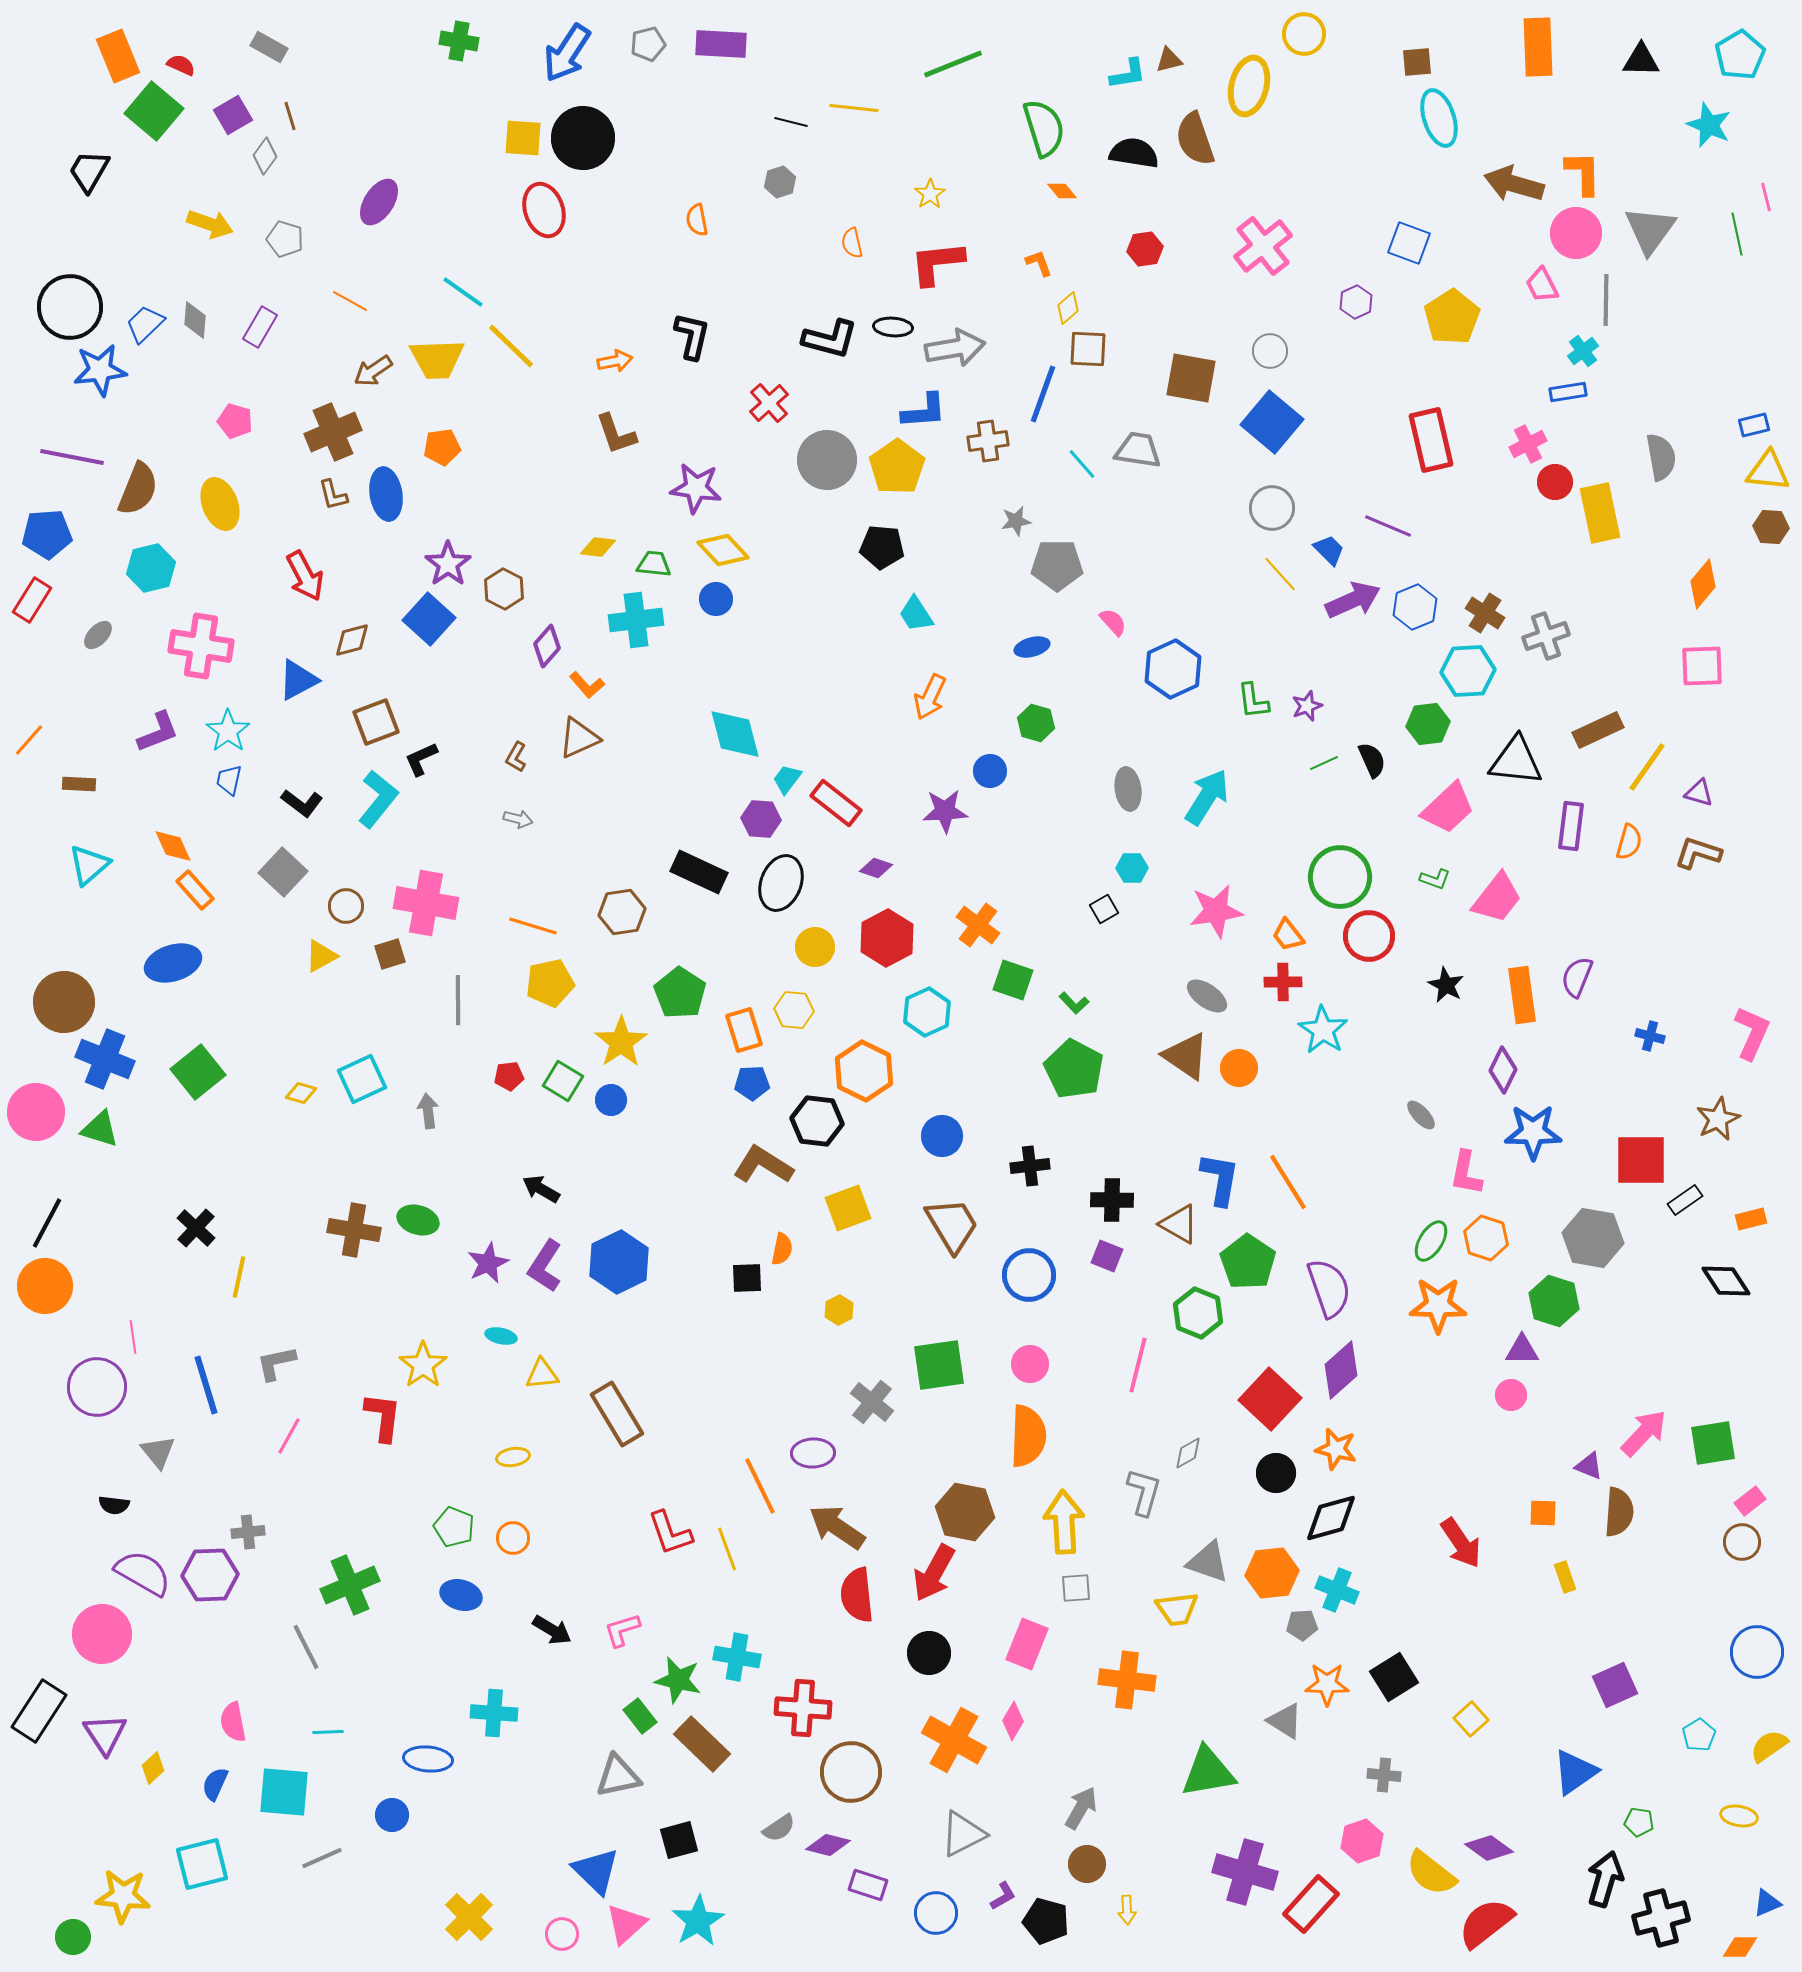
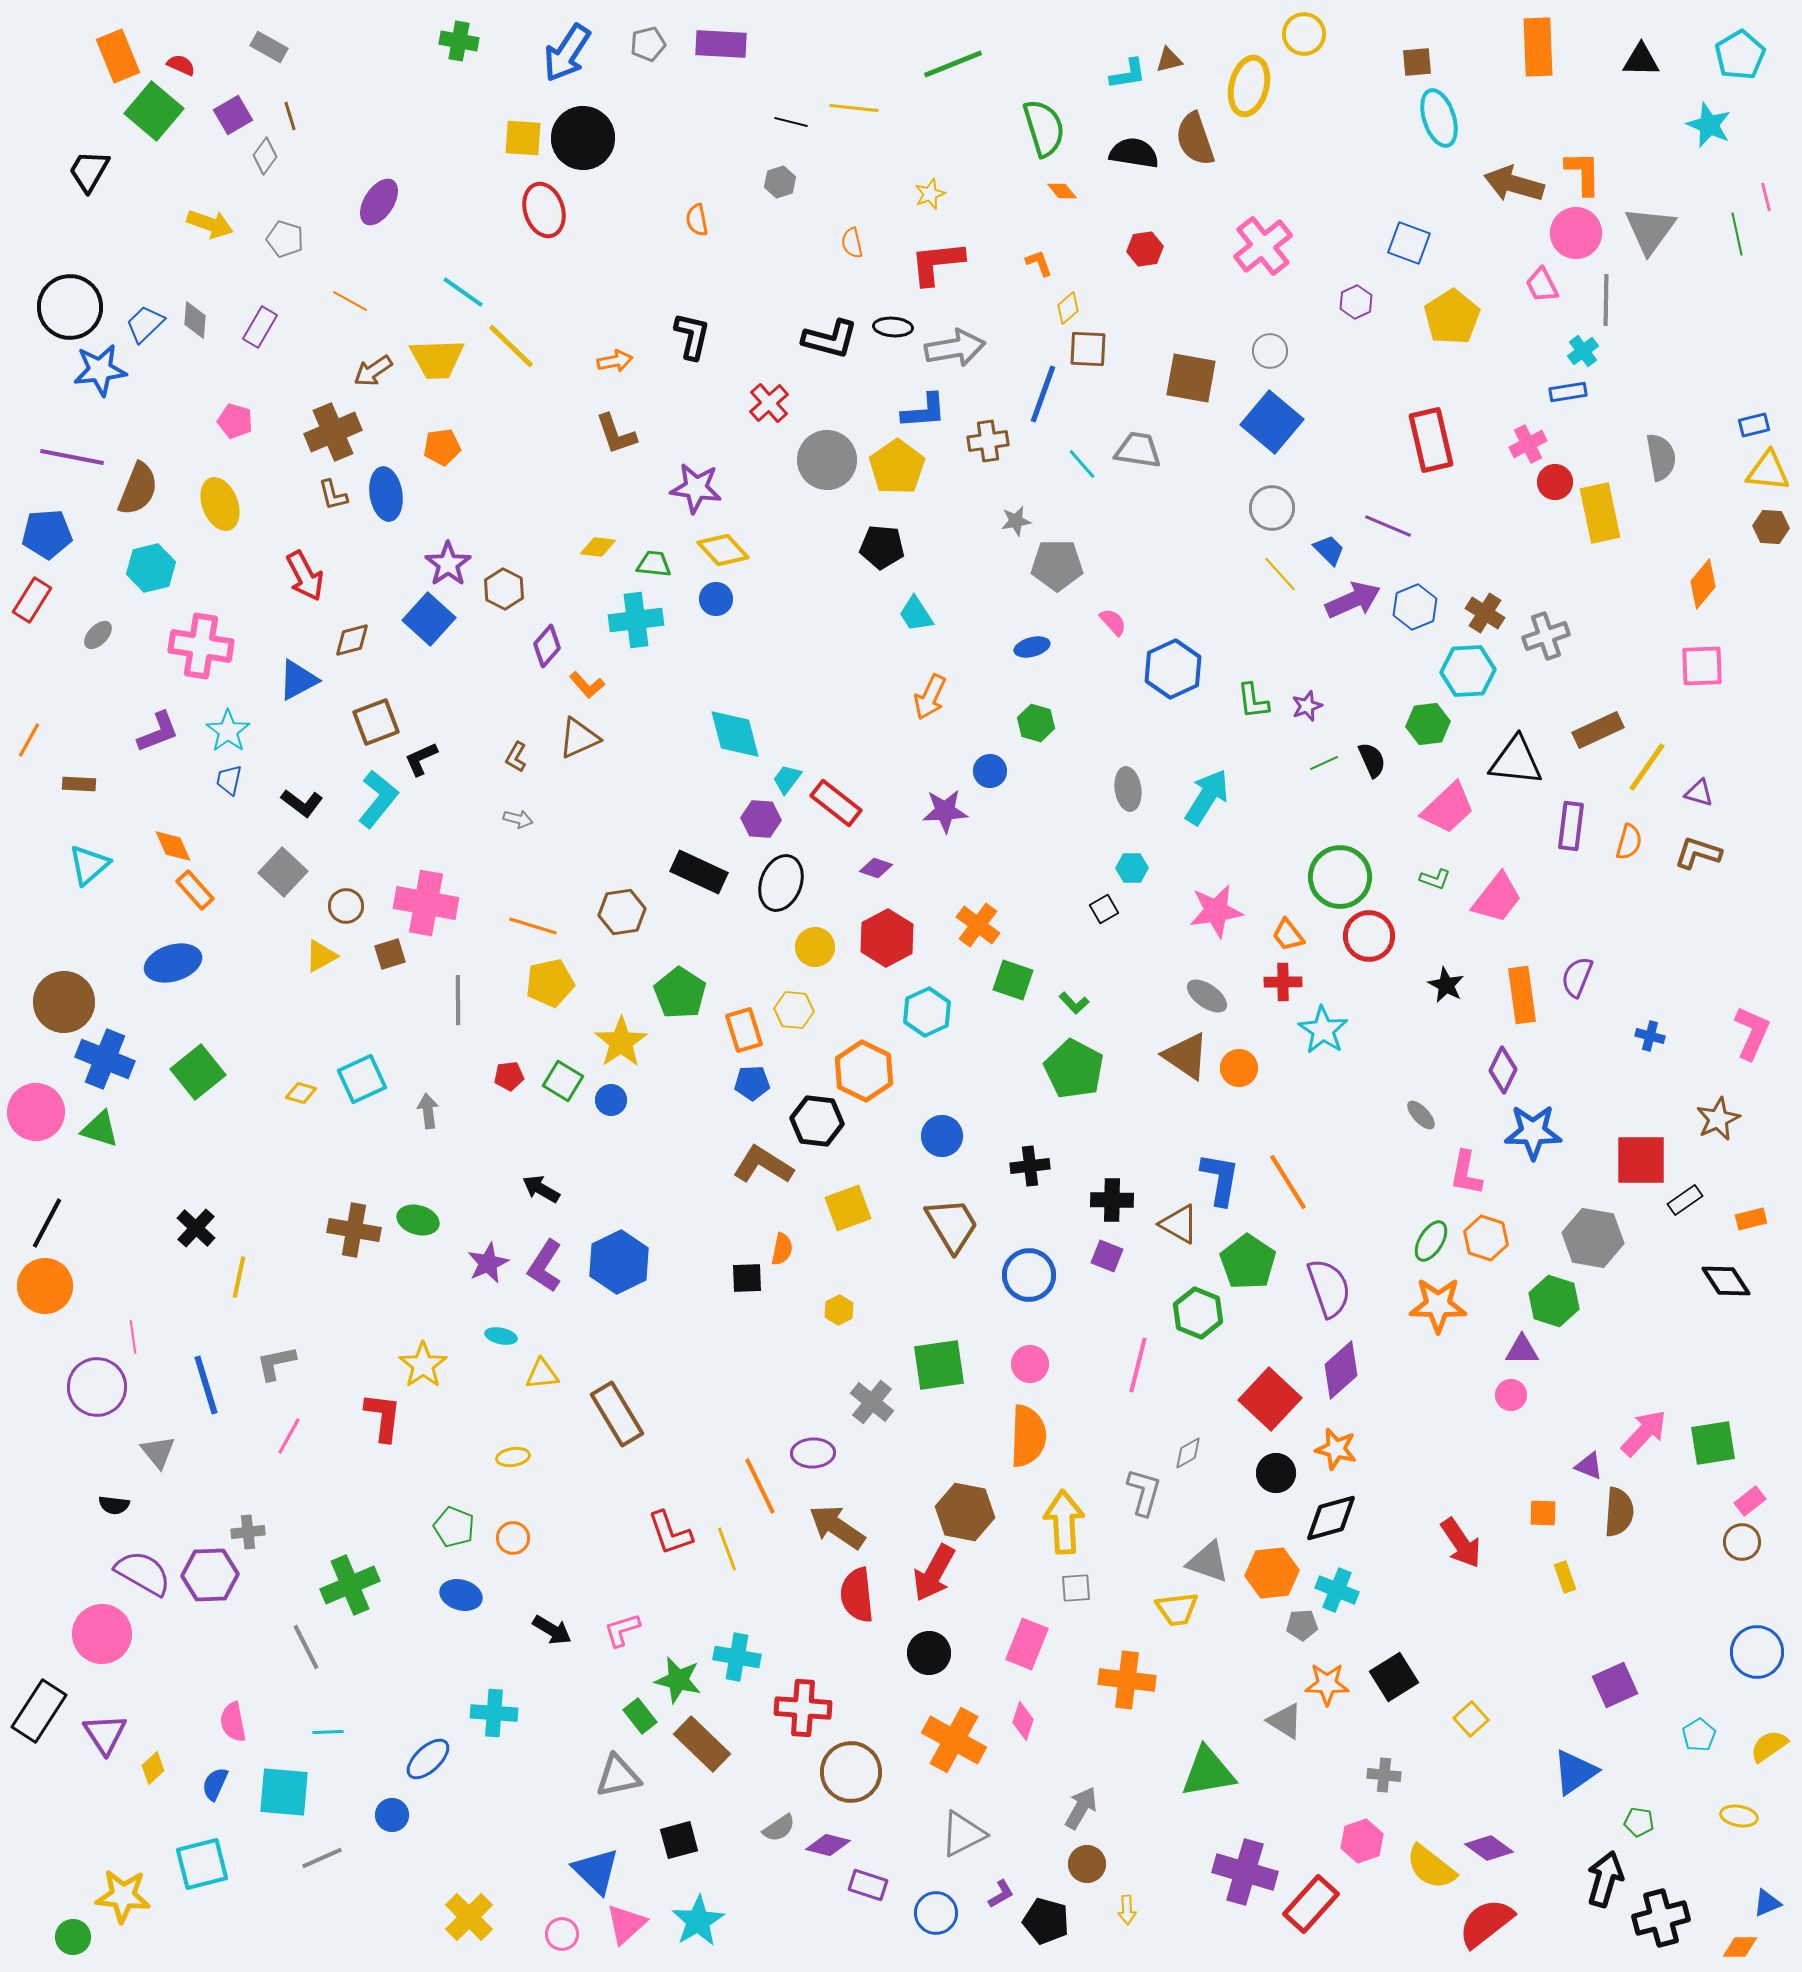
yellow star at (930, 194): rotated 12 degrees clockwise
orange line at (29, 740): rotated 12 degrees counterclockwise
pink diamond at (1013, 1721): moved 10 px right; rotated 12 degrees counterclockwise
blue ellipse at (428, 1759): rotated 48 degrees counterclockwise
yellow semicircle at (1431, 1873): moved 6 px up
purple L-shape at (1003, 1896): moved 2 px left, 2 px up
